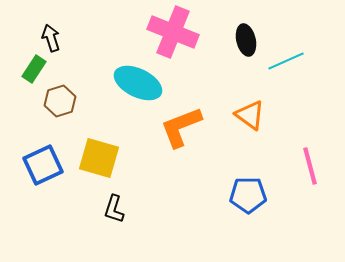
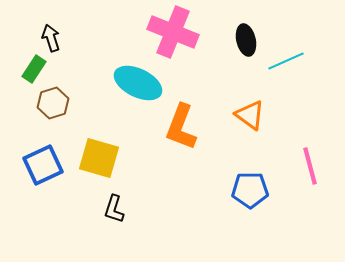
brown hexagon: moved 7 px left, 2 px down
orange L-shape: rotated 48 degrees counterclockwise
blue pentagon: moved 2 px right, 5 px up
